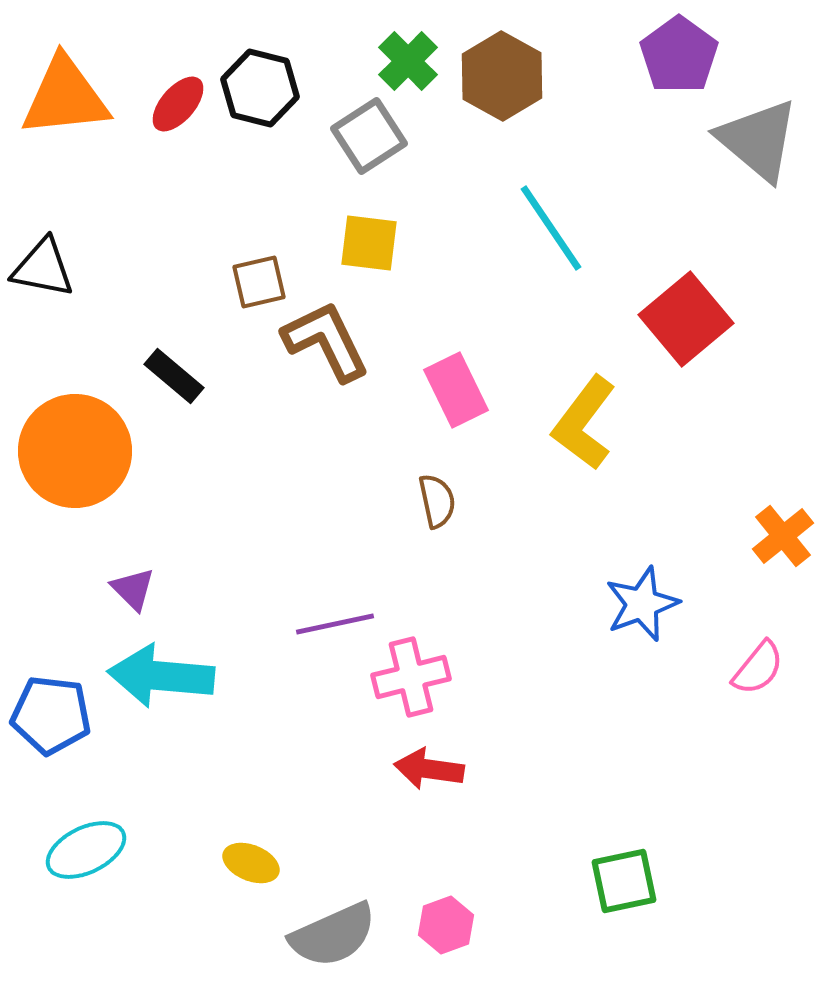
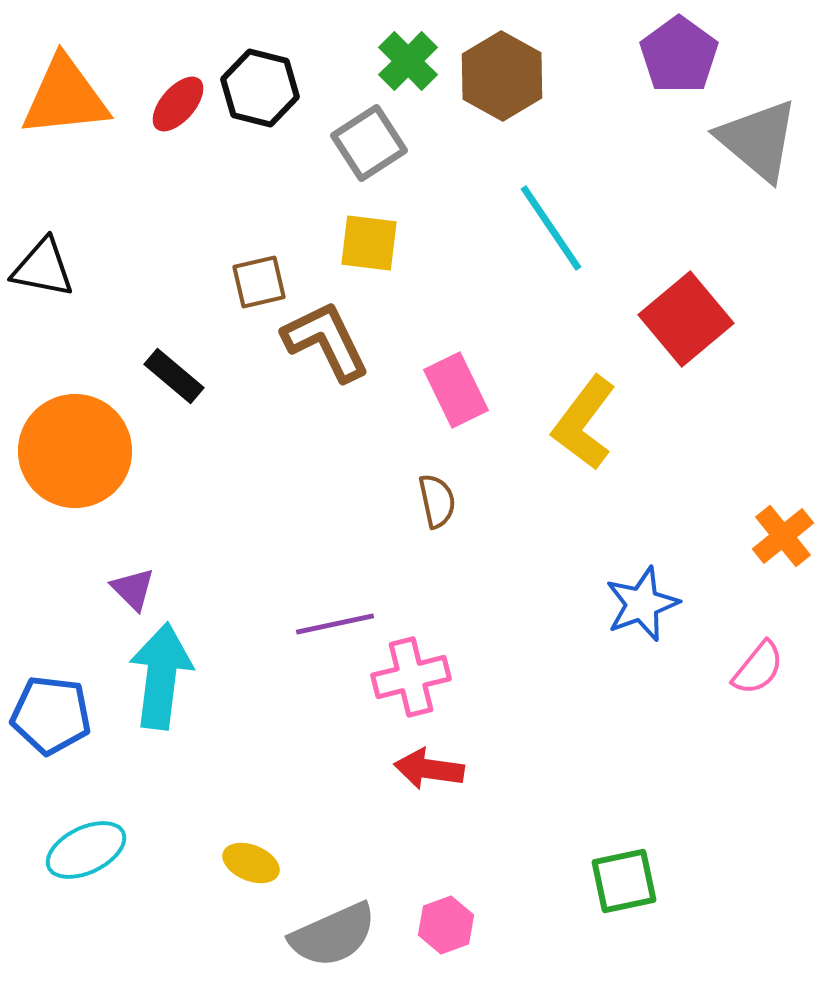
gray square: moved 7 px down
cyan arrow: rotated 92 degrees clockwise
